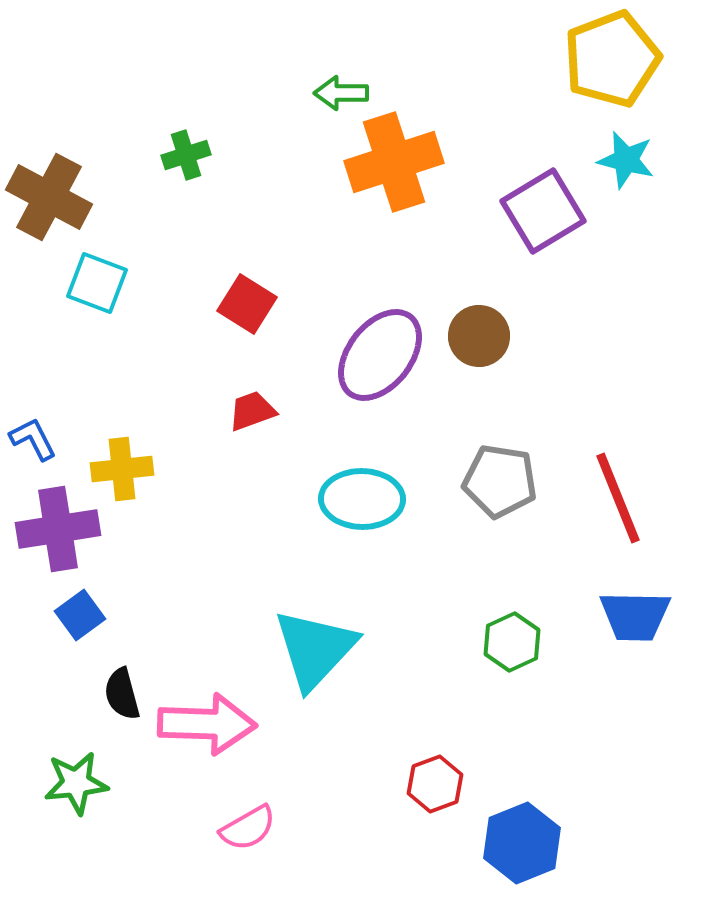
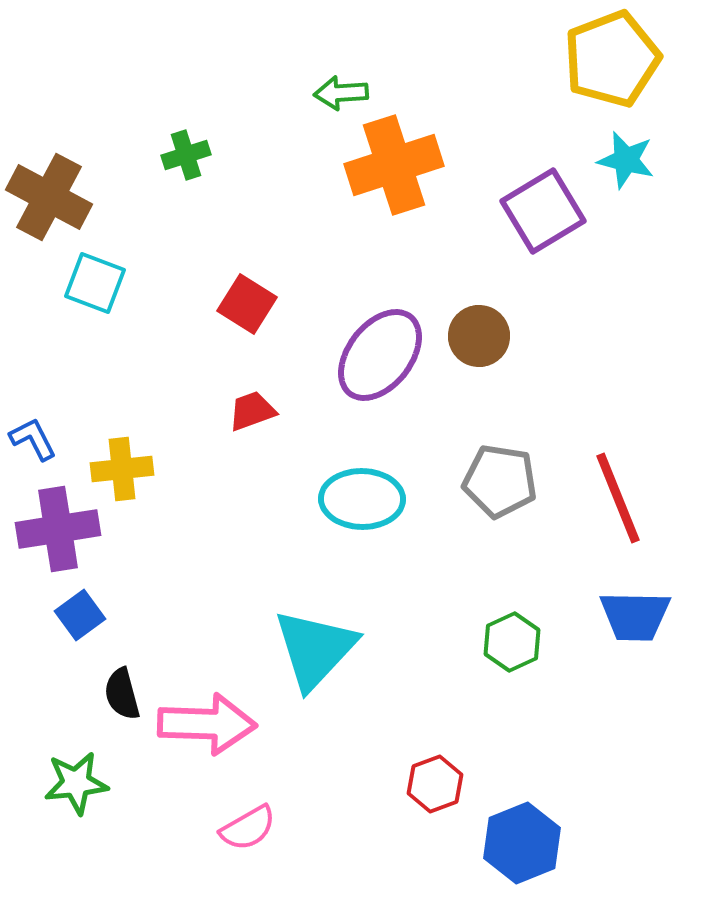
green arrow: rotated 4 degrees counterclockwise
orange cross: moved 3 px down
cyan square: moved 2 px left
